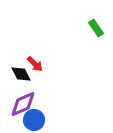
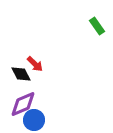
green rectangle: moved 1 px right, 2 px up
